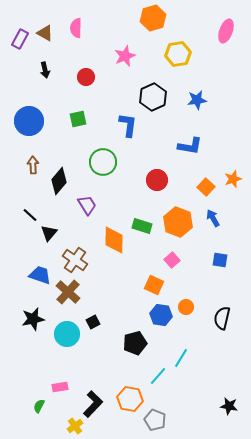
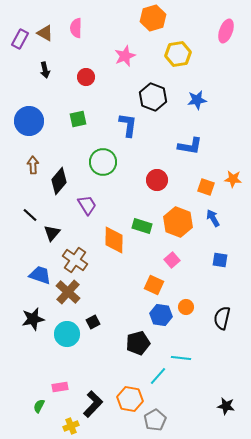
black hexagon at (153, 97): rotated 16 degrees counterclockwise
orange star at (233, 179): rotated 24 degrees clockwise
orange square at (206, 187): rotated 24 degrees counterclockwise
black triangle at (49, 233): moved 3 px right
black pentagon at (135, 343): moved 3 px right
cyan line at (181, 358): rotated 66 degrees clockwise
black star at (229, 406): moved 3 px left
gray pentagon at (155, 420): rotated 20 degrees clockwise
yellow cross at (75, 426): moved 4 px left; rotated 14 degrees clockwise
